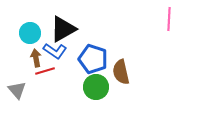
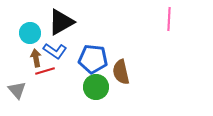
black triangle: moved 2 px left, 7 px up
blue pentagon: rotated 12 degrees counterclockwise
